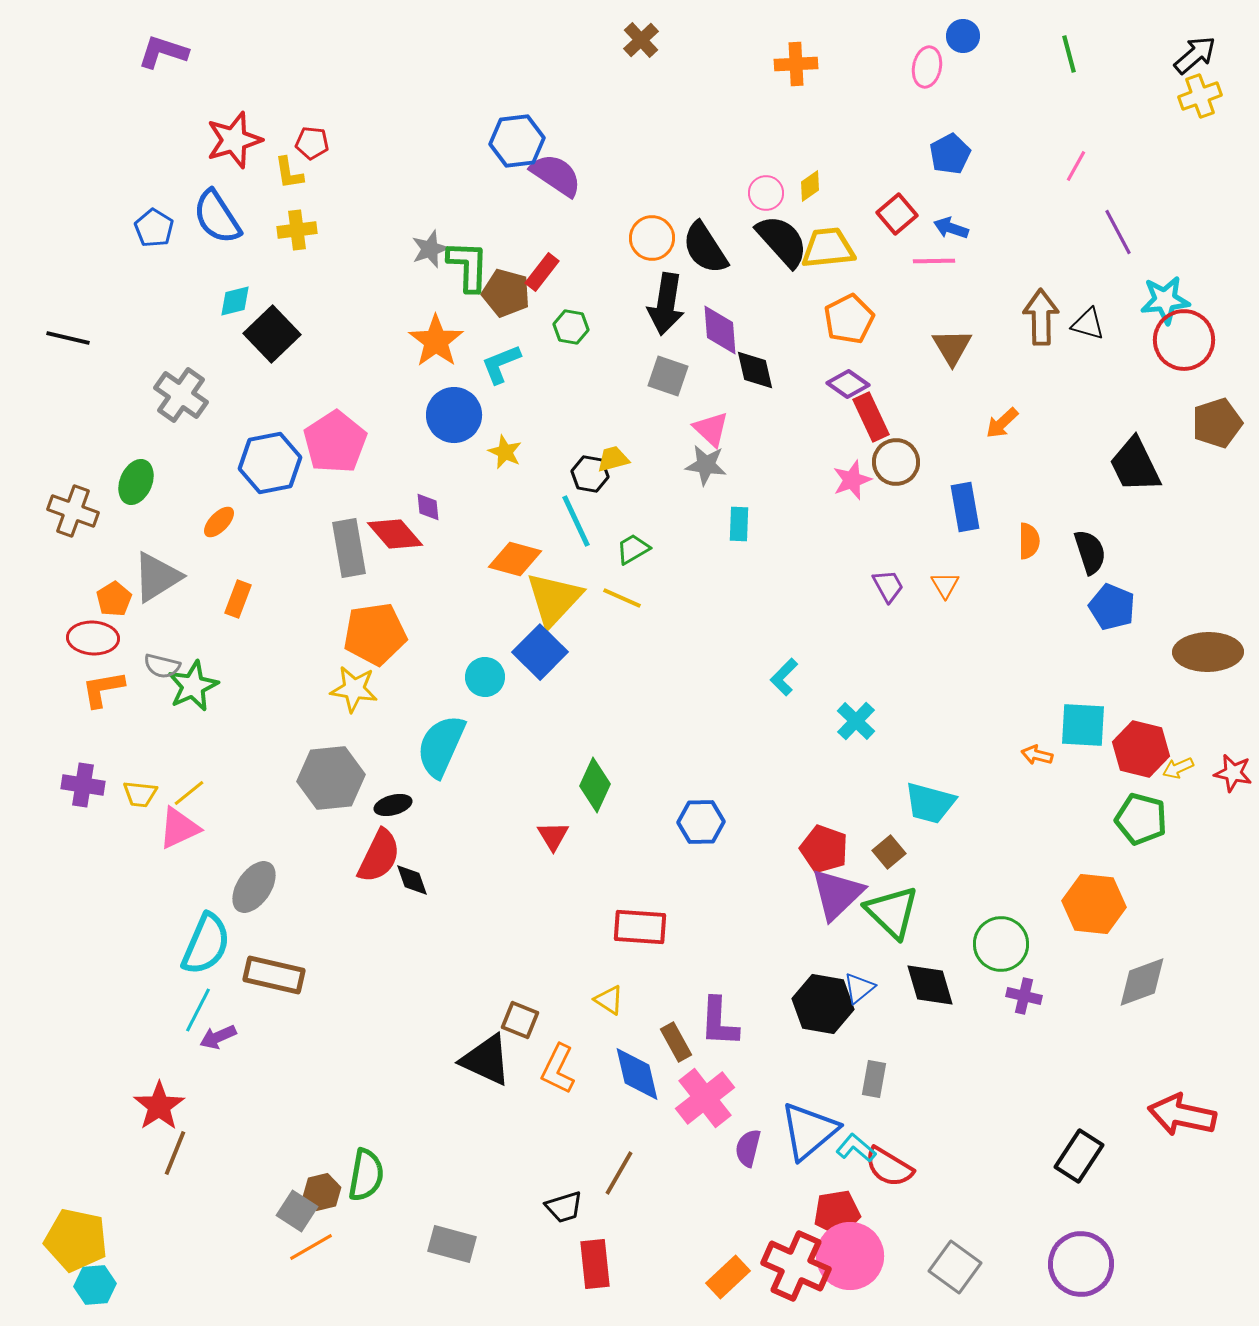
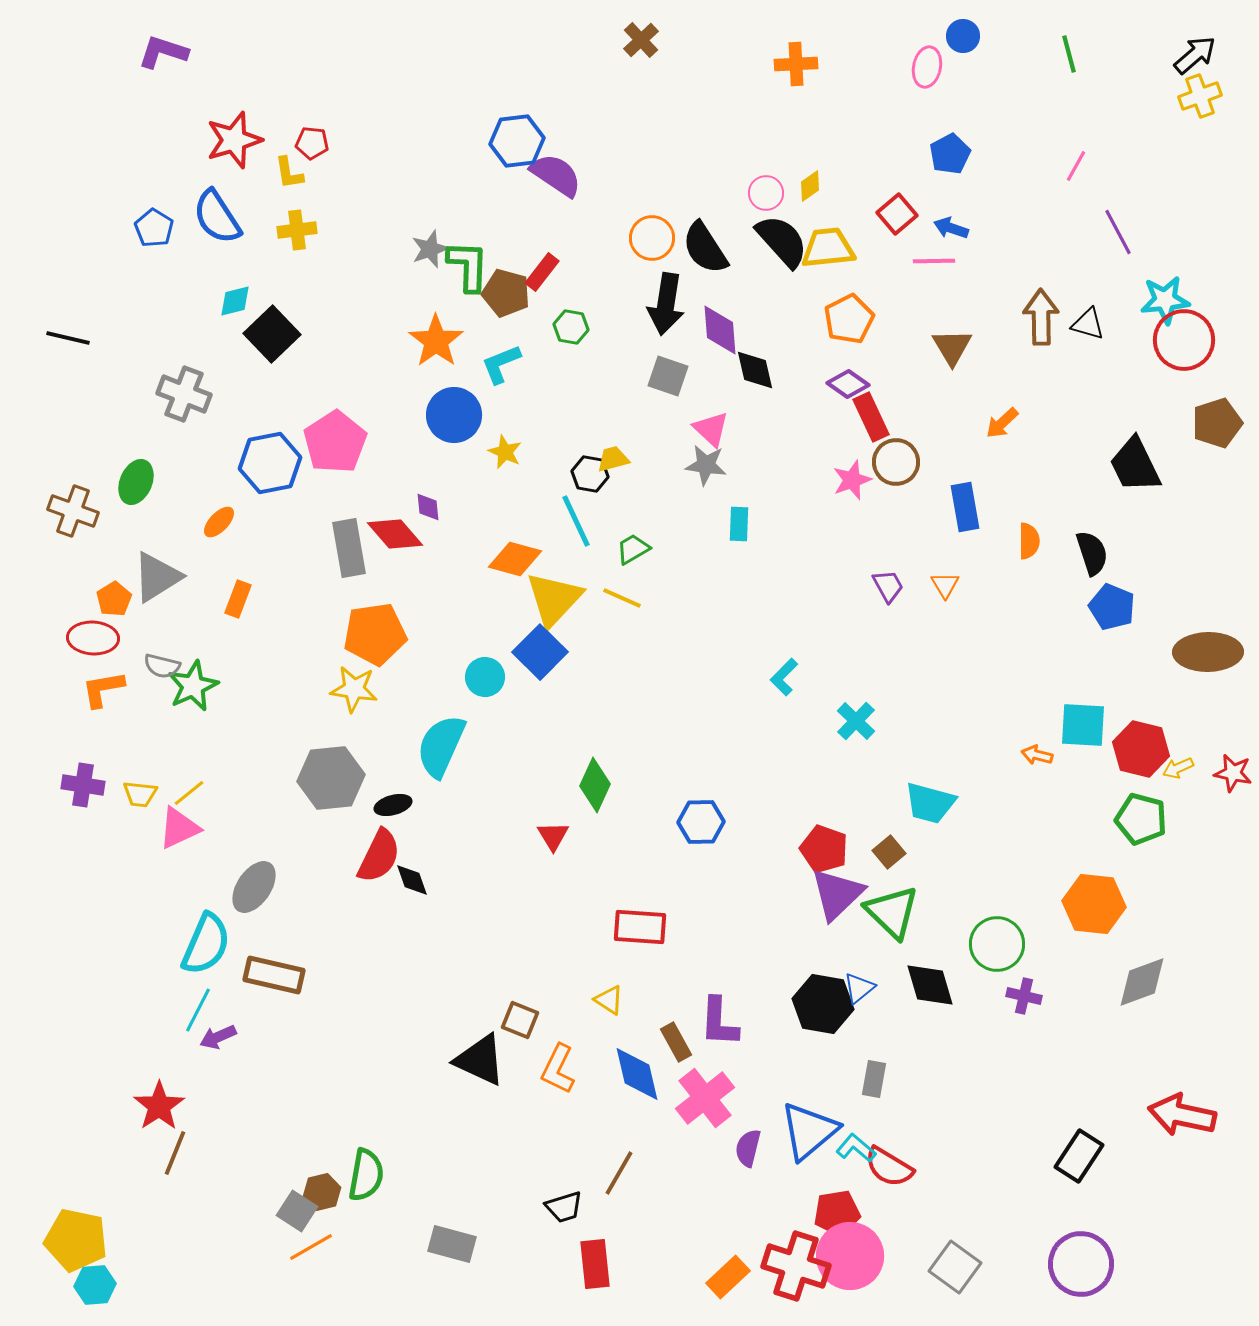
gray cross at (181, 395): moved 3 px right, 1 px up; rotated 14 degrees counterclockwise
black semicircle at (1090, 552): moved 2 px right, 1 px down
green circle at (1001, 944): moved 4 px left
black triangle at (486, 1060): moved 6 px left
red cross at (796, 1266): rotated 6 degrees counterclockwise
